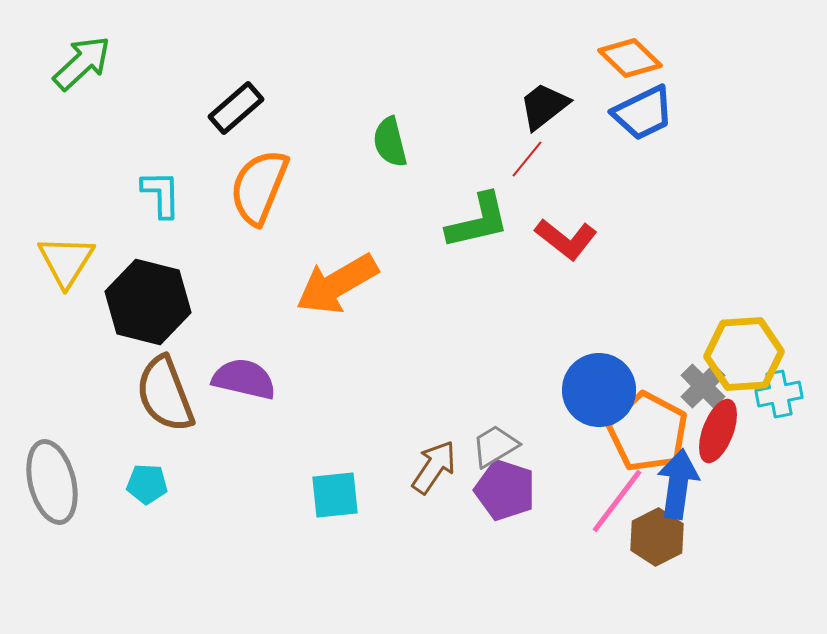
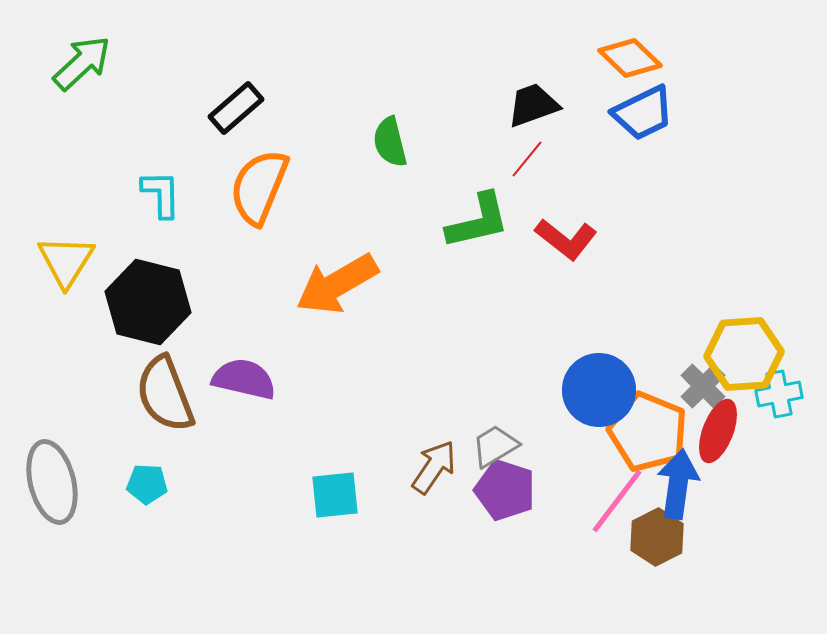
black trapezoid: moved 11 px left, 1 px up; rotated 18 degrees clockwise
orange pentagon: rotated 6 degrees counterclockwise
